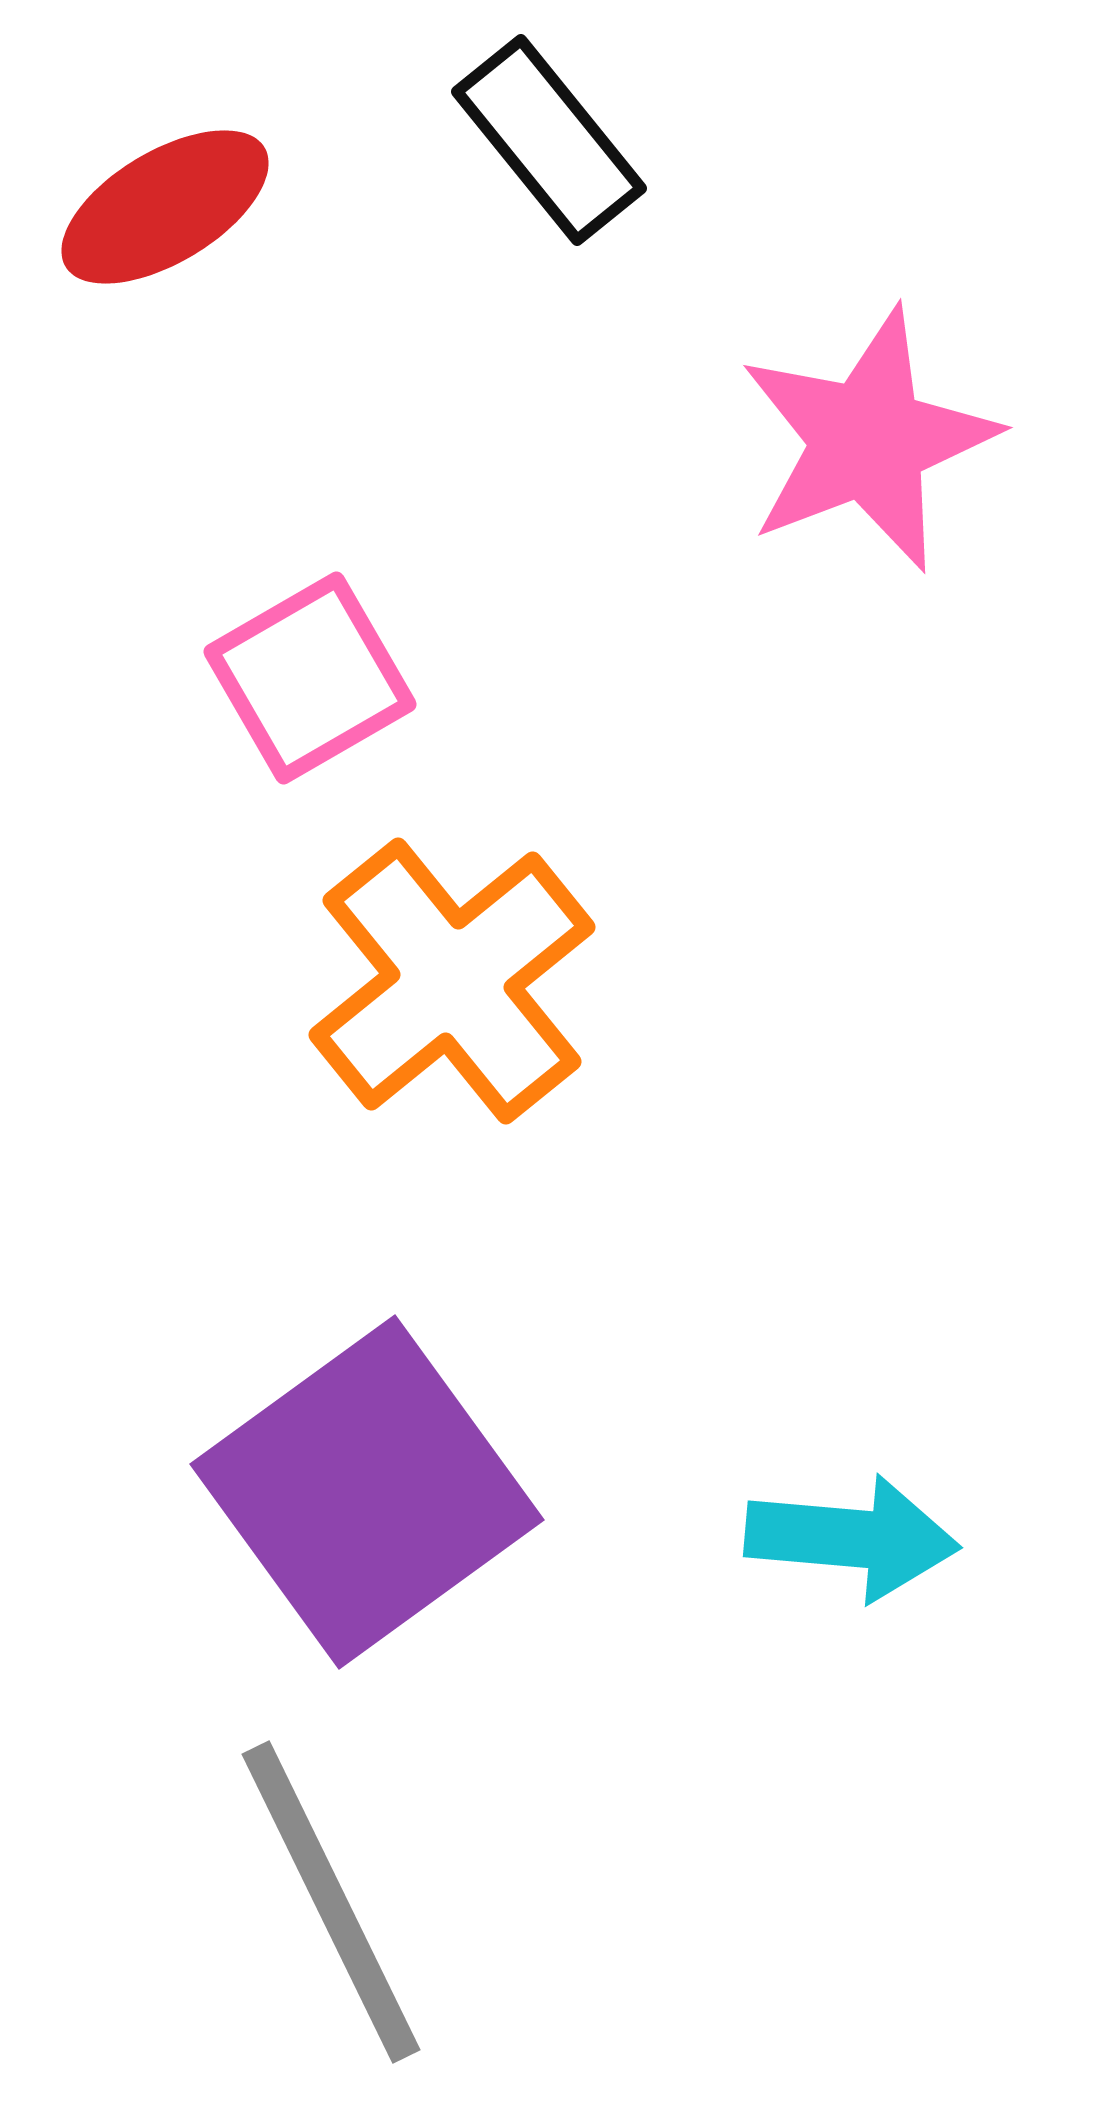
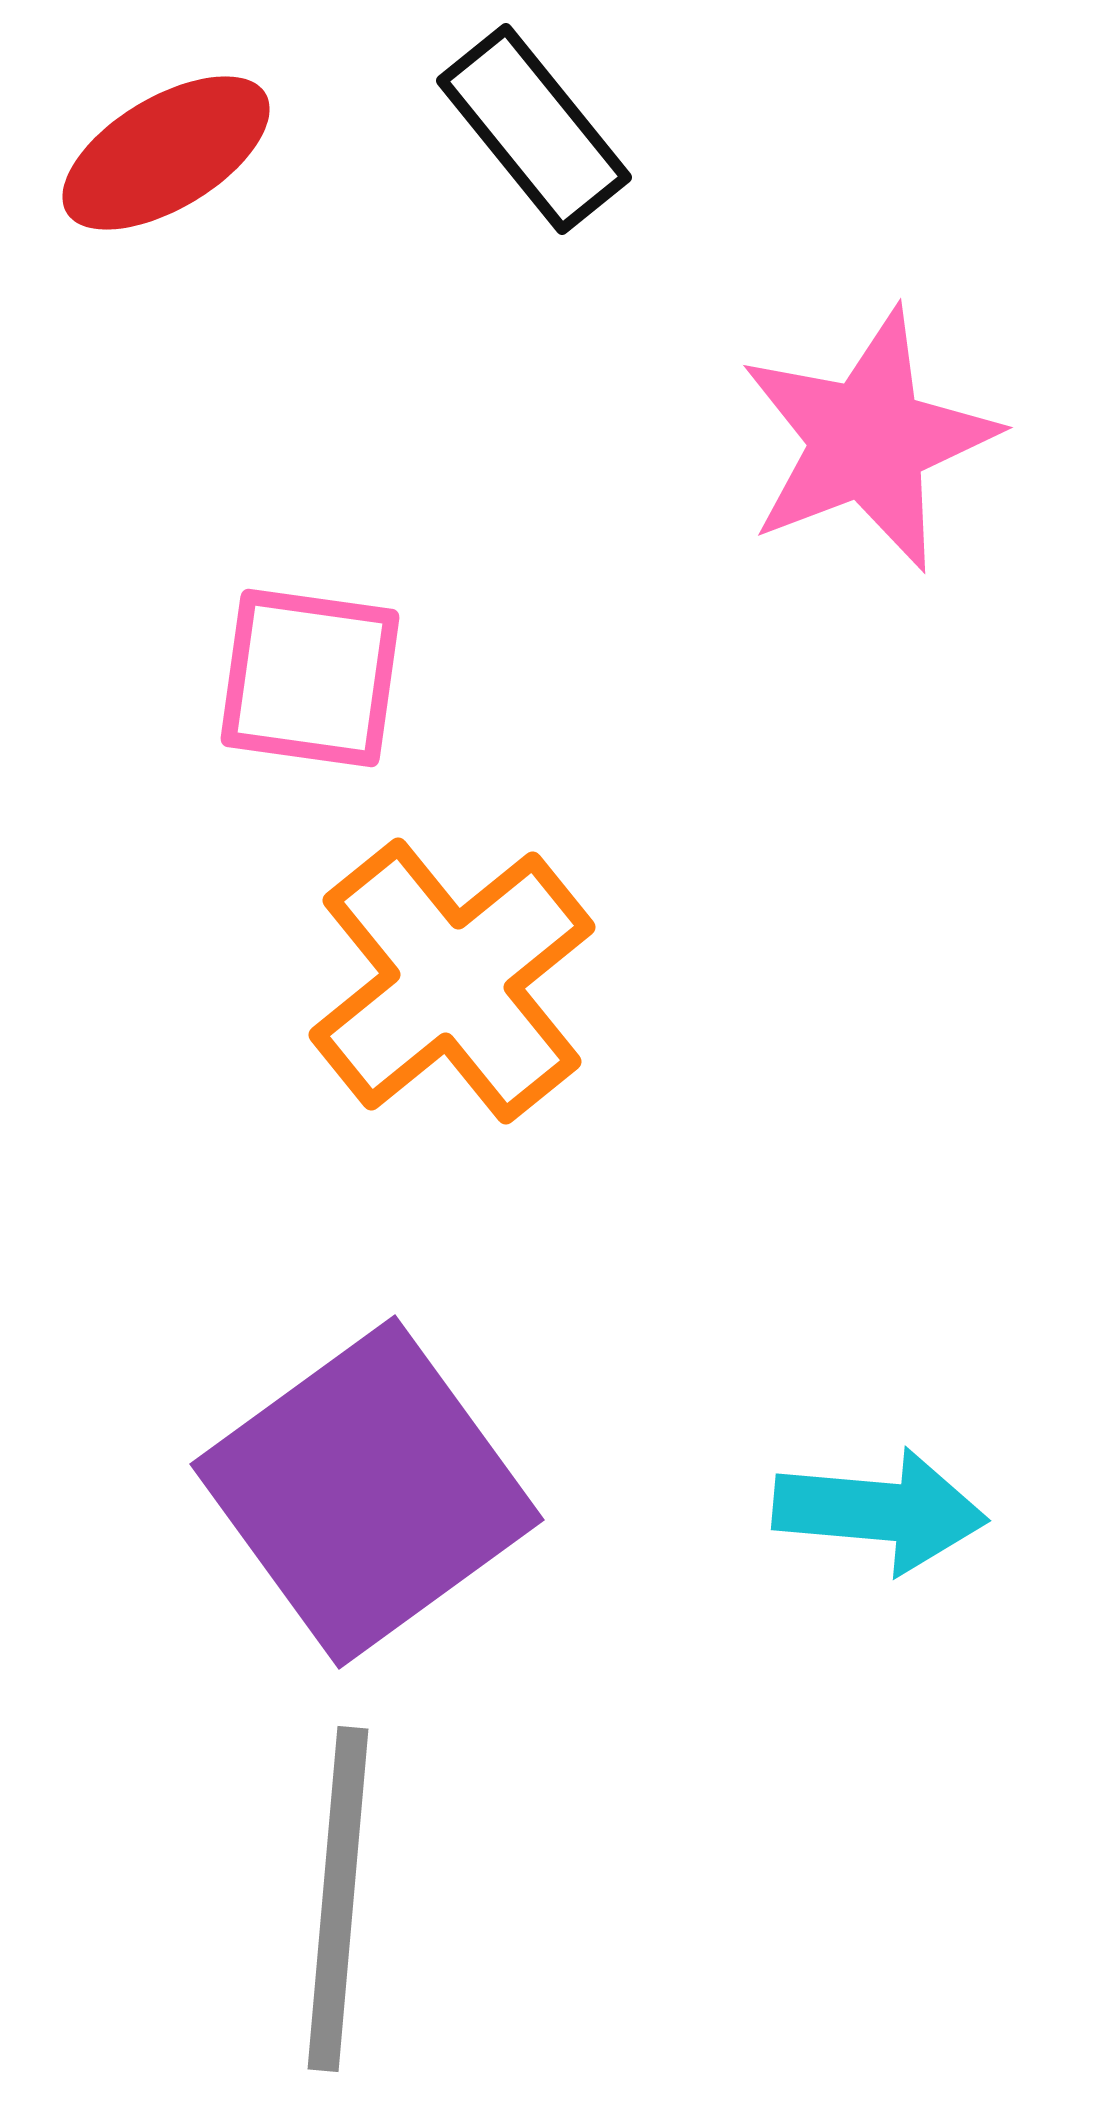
black rectangle: moved 15 px left, 11 px up
red ellipse: moved 1 px right, 54 px up
pink square: rotated 38 degrees clockwise
cyan arrow: moved 28 px right, 27 px up
gray line: moved 7 px right, 3 px up; rotated 31 degrees clockwise
